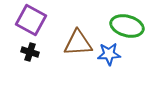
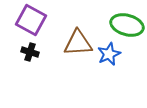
green ellipse: moved 1 px up
blue star: rotated 20 degrees counterclockwise
